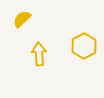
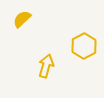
yellow arrow: moved 7 px right, 12 px down; rotated 20 degrees clockwise
